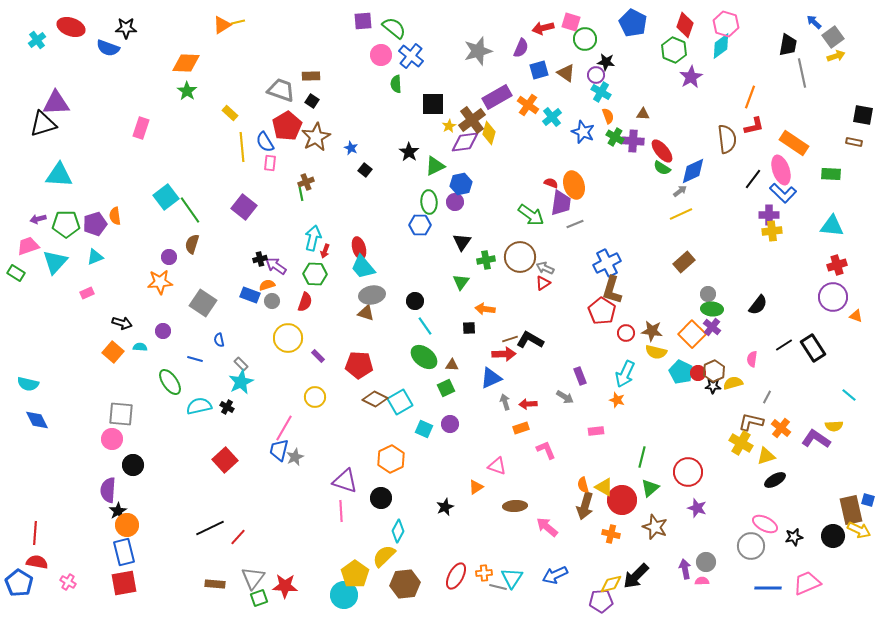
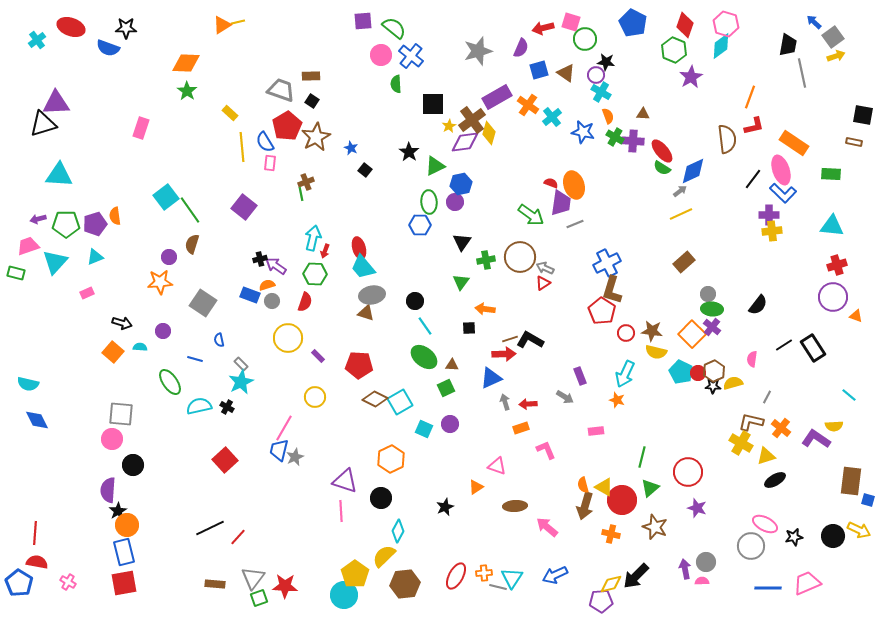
blue star at (583, 132): rotated 10 degrees counterclockwise
green rectangle at (16, 273): rotated 18 degrees counterclockwise
brown rectangle at (851, 510): moved 29 px up; rotated 20 degrees clockwise
